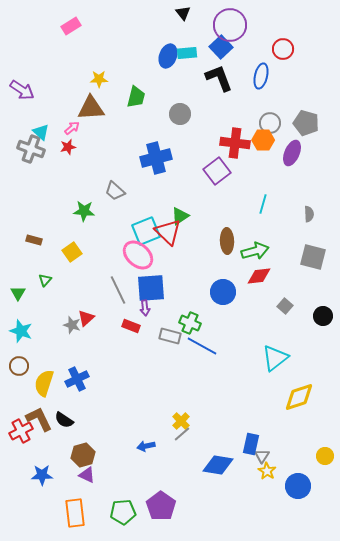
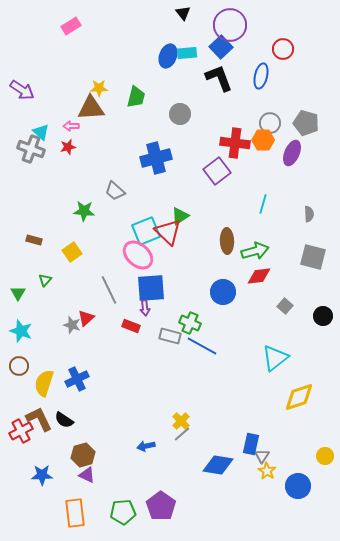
yellow star at (99, 79): moved 9 px down
pink arrow at (72, 128): moved 1 px left, 2 px up; rotated 140 degrees counterclockwise
gray line at (118, 290): moved 9 px left
